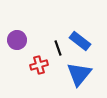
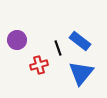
blue triangle: moved 2 px right, 1 px up
